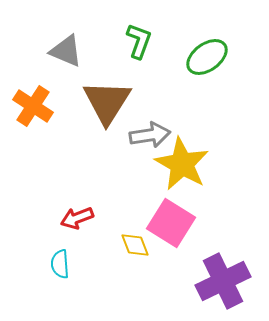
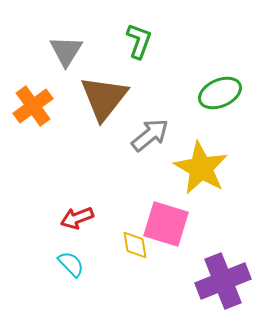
gray triangle: rotated 39 degrees clockwise
green ellipse: moved 13 px right, 36 px down; rotated 12 degrees clockwise
brown triangle: moved 3 px left, 4 px up; rotated 6 degrees clockwise
orange cross: rotated 21 degrees clockwise
gray arrow: rotated 30 degrees counterclockwise
yellow star: moved 19 px right, 4 px down
pink square: moved 5 px left, 1 px down; rotated 15 degrees counterclockwise
yellow diamond: rotated 12 degrees clockwise
cyan semicircle: moved 11 px right; rotated 140 degrees clockwise
purple cross: rotated 4 degrees clockwise
